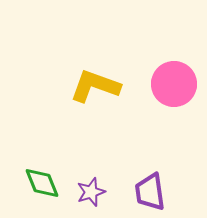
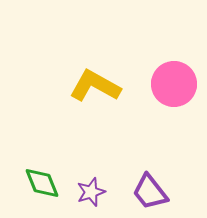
yellow L-shape: rotated 9 degrees clockwise
purple trapezoid: rotated 30 degrees counterclockwise
